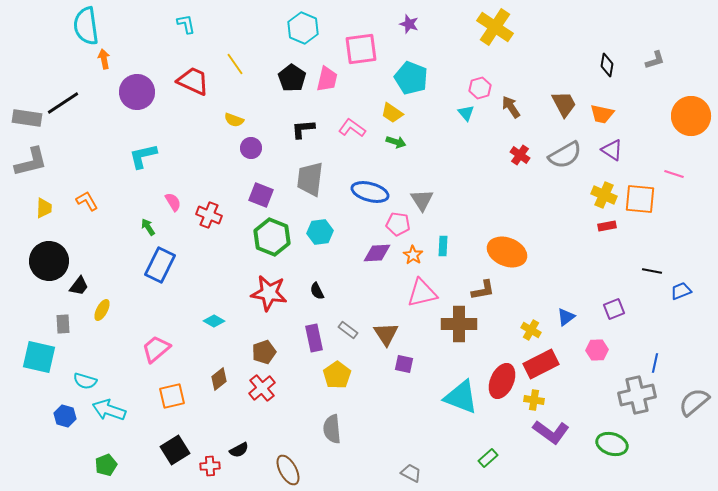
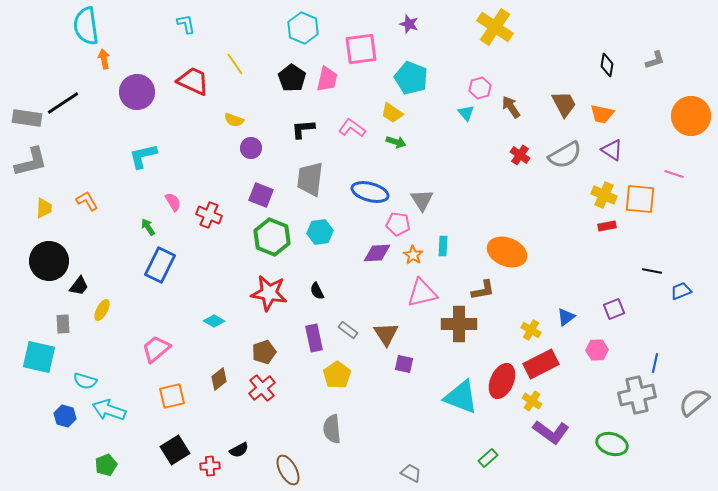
yellow cross at (534, 400): moved 2 px left, 1 px down; rotated 24 degrees clockwise
